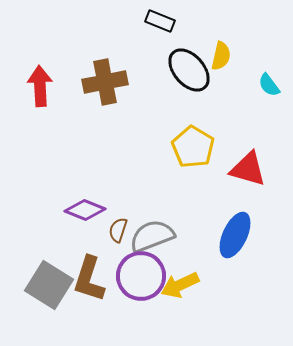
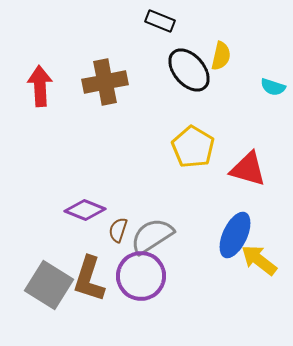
cyan semicircle: moved 4 px right, 2 px down; rotated 35 degrees counterclockwise
gray semicircle: rotated 12 degrees counterclockwise
yellow arrow: moved 79 px right, 25 px up; rotated 63 degrees clockwise
